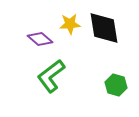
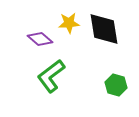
yellow star: moved 1 px left, 1 px up
black diamond: moved 1 px down
